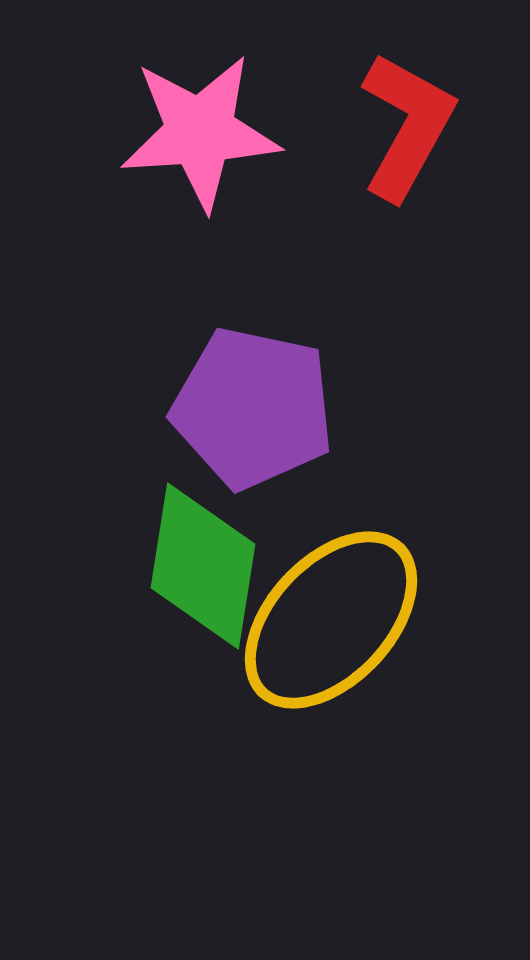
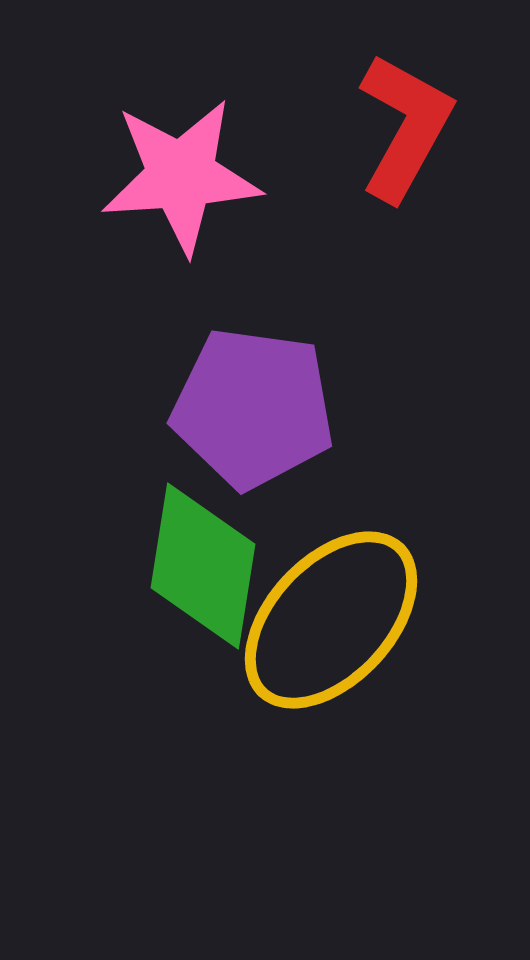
red L-shape: moved 2 px left, 1 px down
pink star: moved 19 px left, 44 px down
purple pentagon: rotated 4 degrees counterclockwise
